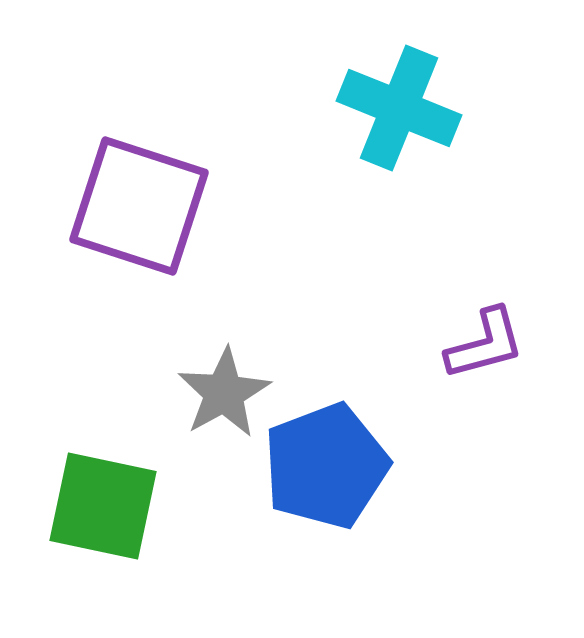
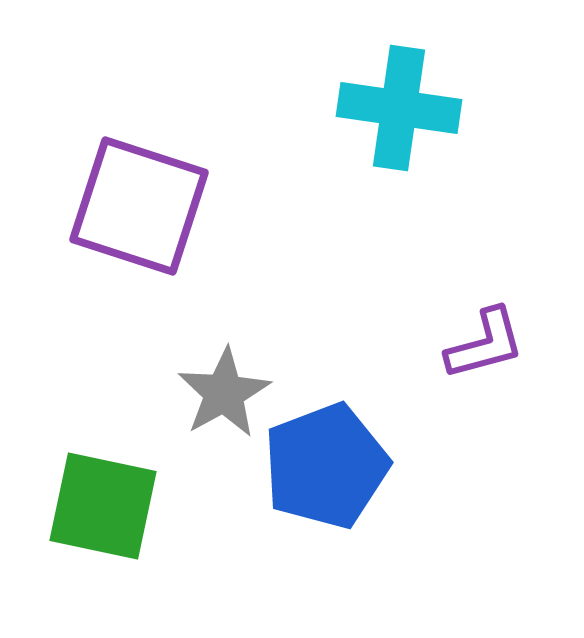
cyan cross: rotated 14 degrees counterclockwise
